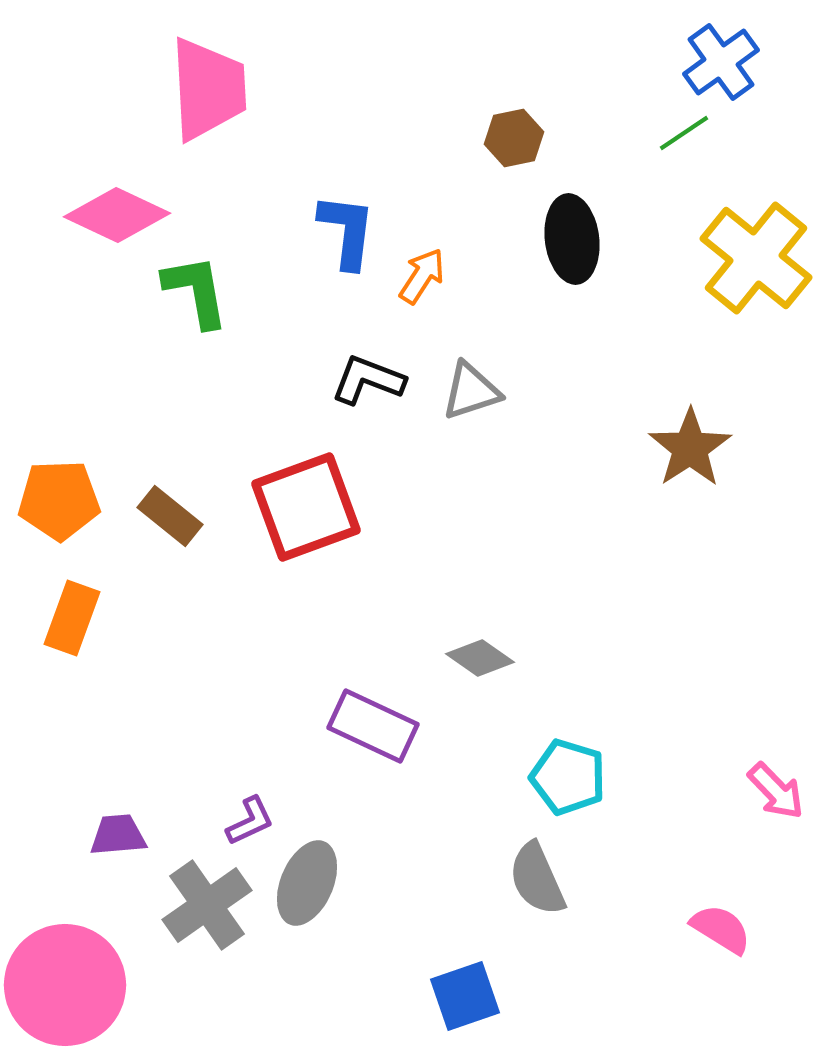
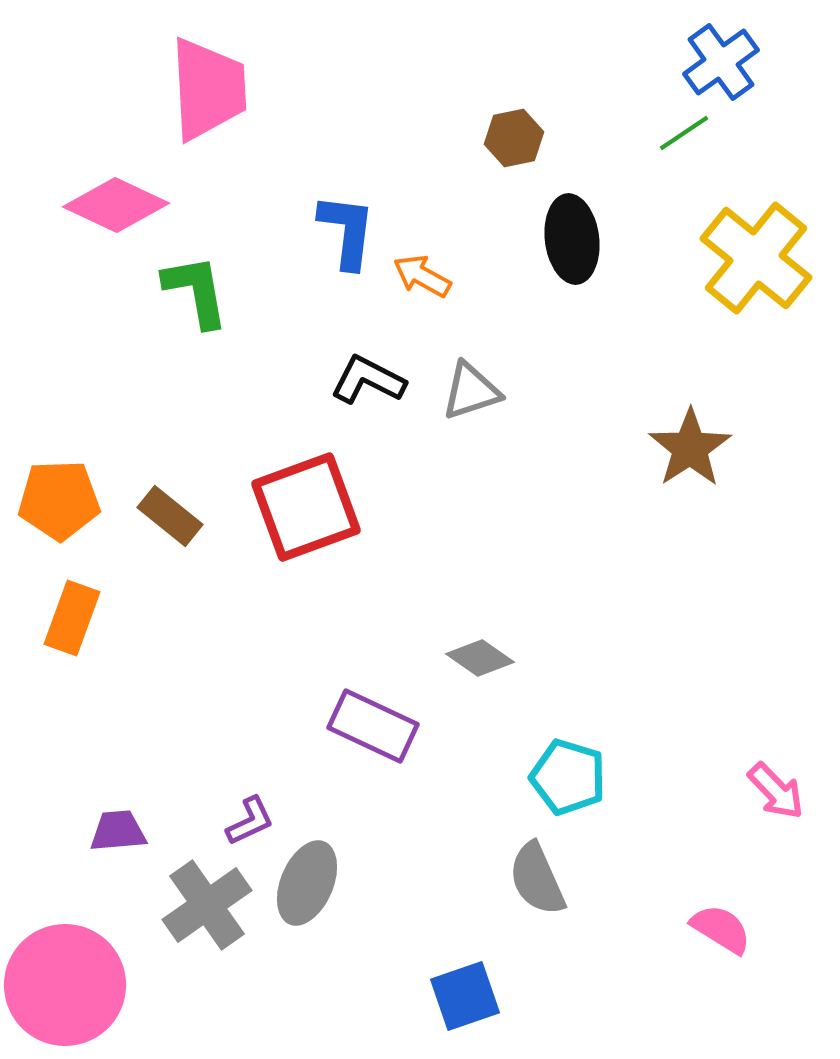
pink diamond: moved 1 px left, 10 px up
orange arrow: rotated 94 degrees counterclockwise
black L-shape: rotated 6 degrees clockwise
purple trapezoid: moved 4 px up
